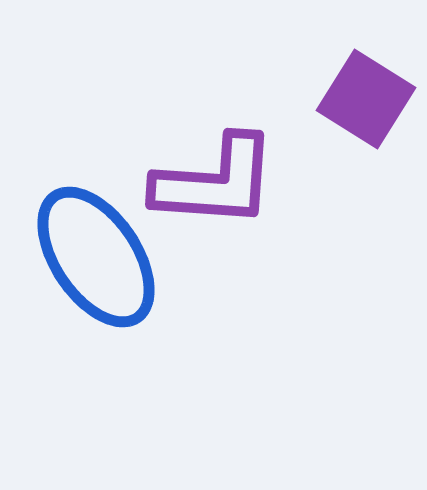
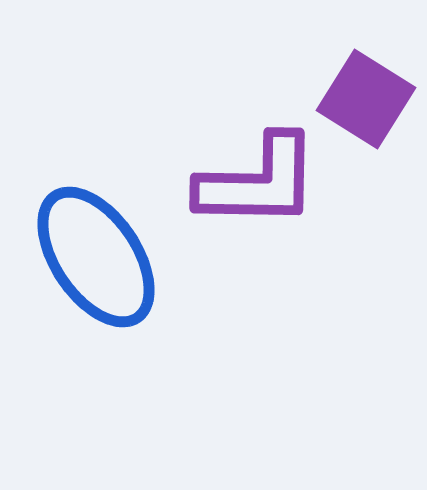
purple L-shape: moved 43 px right; rotated 3 degrees counterclockwise
